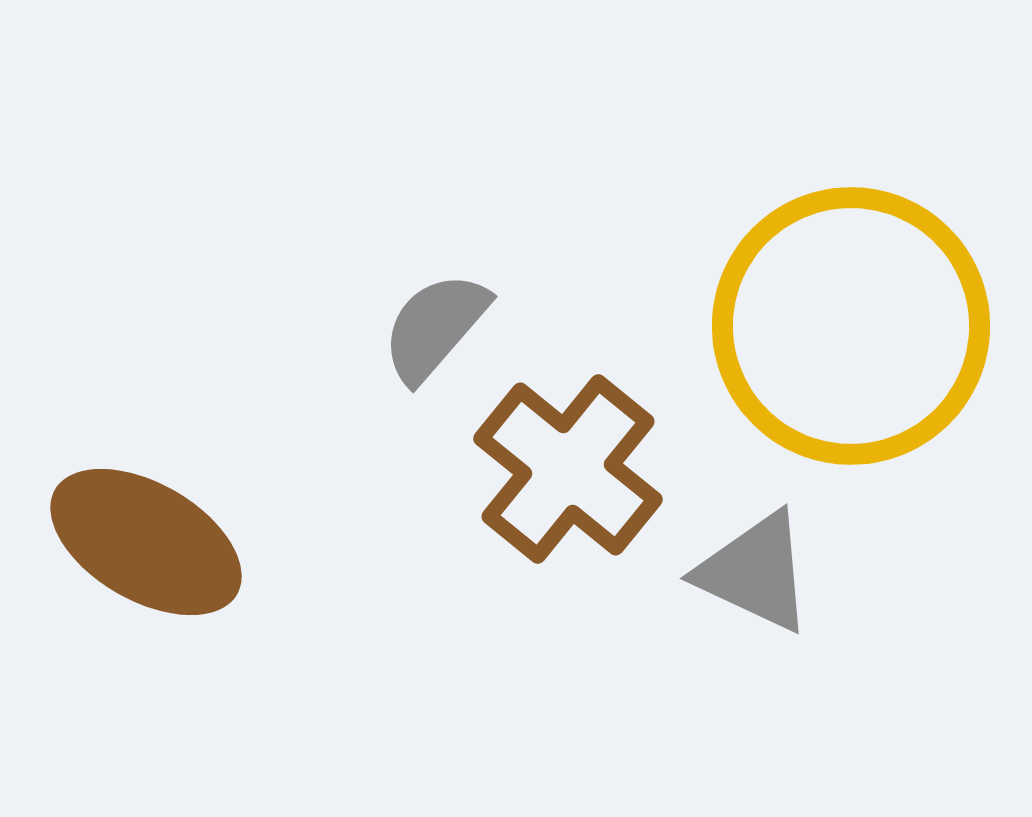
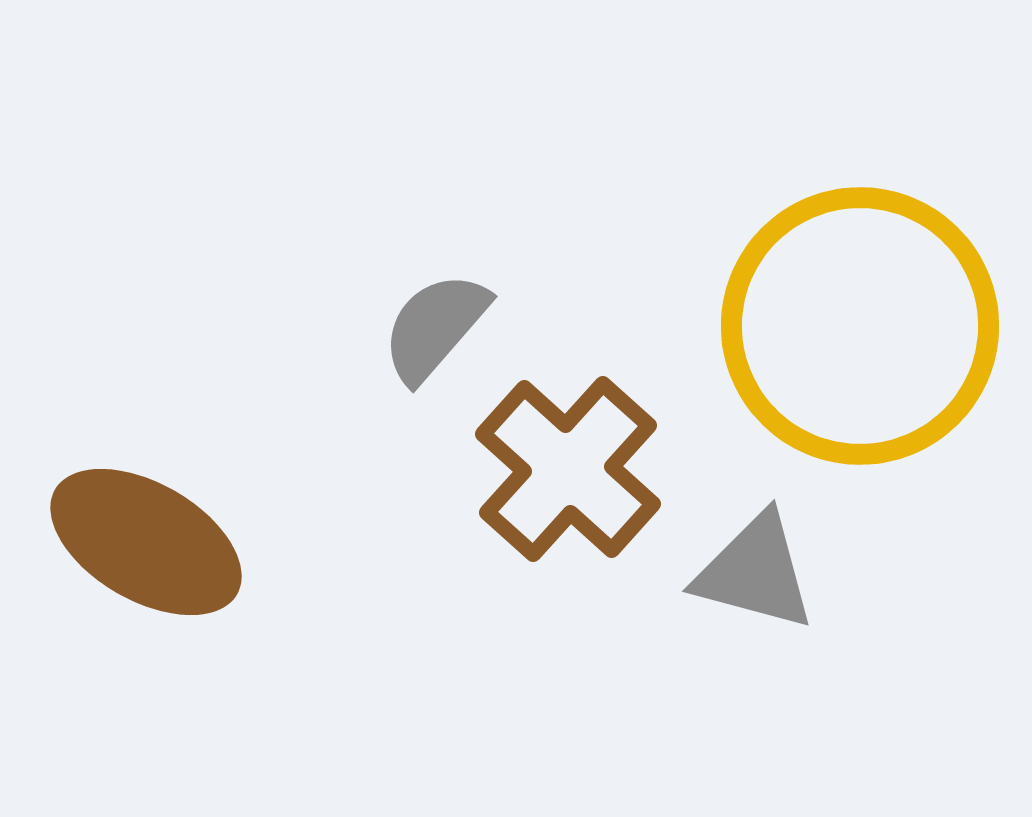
yellow circle: moved 9 px right
brown cross: rotated 3 degrees clockwise
gray triangle: rotated 10 degrees counterclockwise
